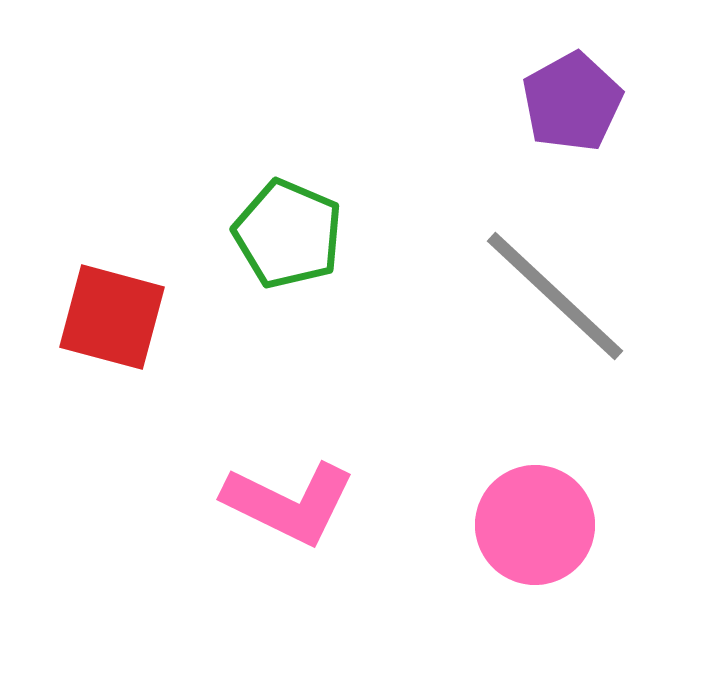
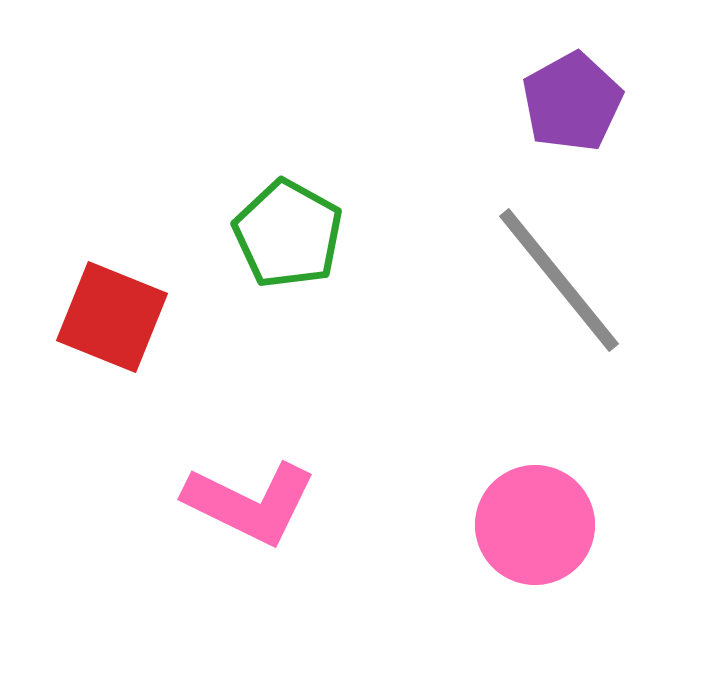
green pentagon: rotated 6 degrees clockwise
gray line: moved 4 px right, 16 px up; rotated 8 degrees clockwise
red square: rotated 7 degrees clockwise
pink L-shape: moved 39 px left
